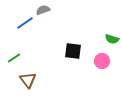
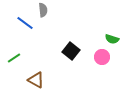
gray semicircle: rotated 104 degrees clockwise
blue line: rotated 72 degrees clockwise
black square: moved 2 px left; rotated 30 degrees clockwise
pink circle: moved 4 px up
brown triangle: moved 8 px right; rotated 24 degrees counterclockwise
